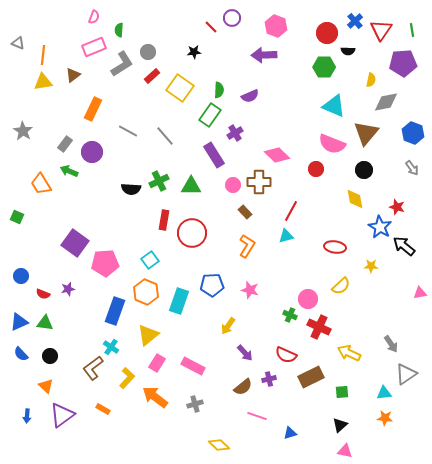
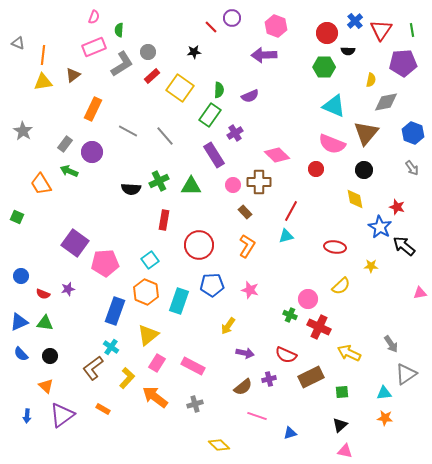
red circle at (192, 233): moved 7 px right, 12 px down
purple arrow at (245, 353): rotated 36 degrees counterclockwise
